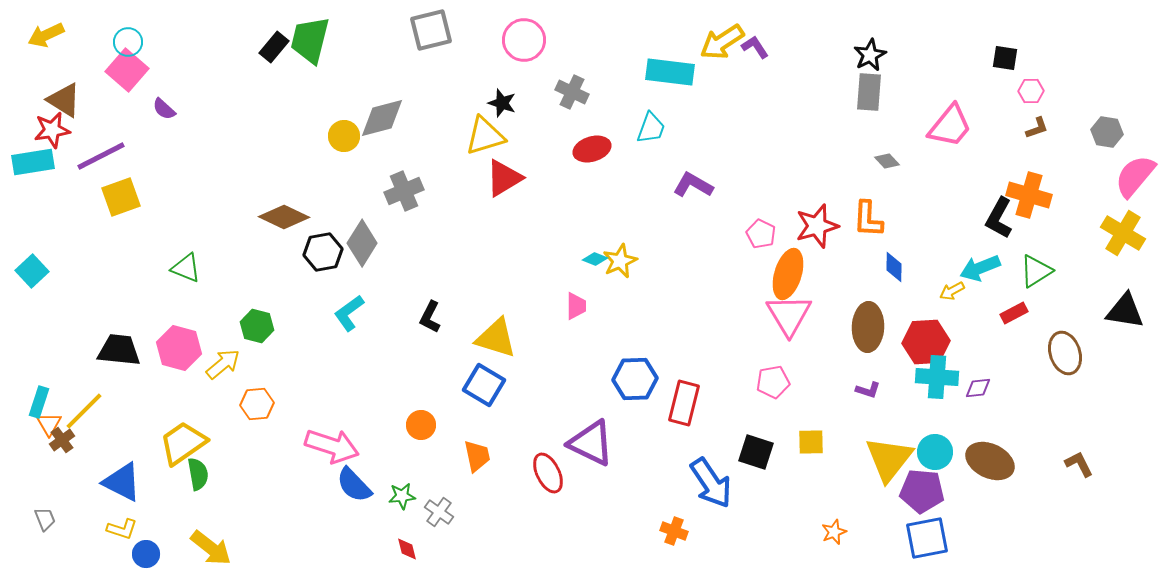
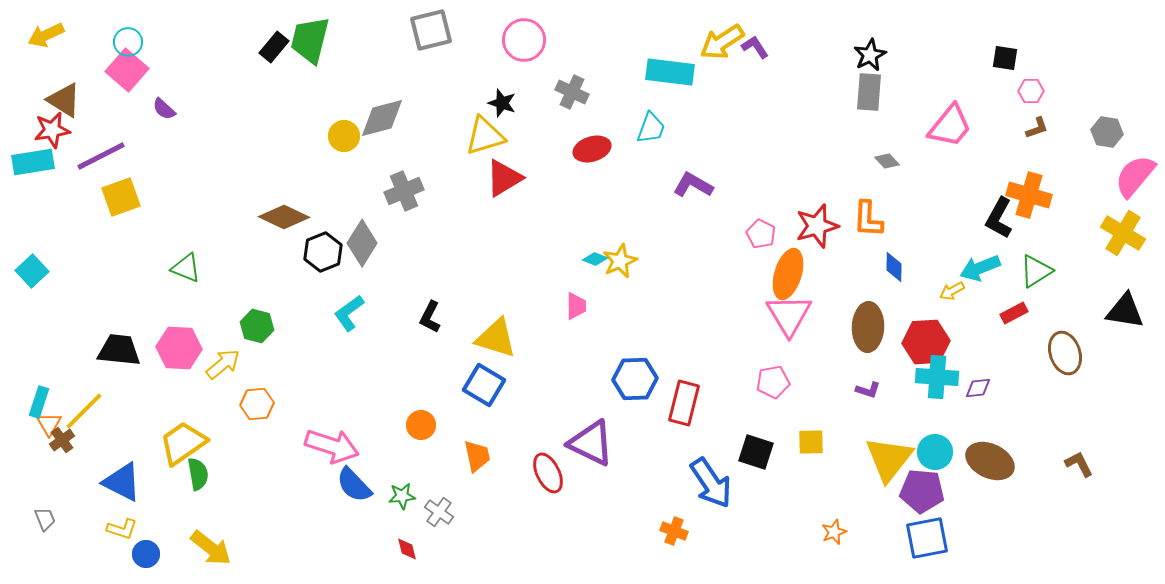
black hexagon at (323, 252): rotated 12 degrees counterclockwise
pink hexagon at (179, 348): rotated 12 degrees counterclockwise
